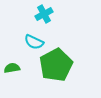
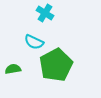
cyan cross: moved 1 px right, 1 px up; rotated 30 degrees counterclockwise
green semicircle: moved 1 px right, 1 px down
